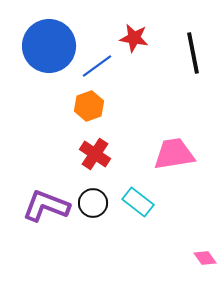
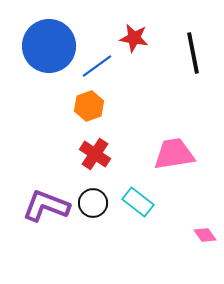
pink diamond: moved 23 px up
